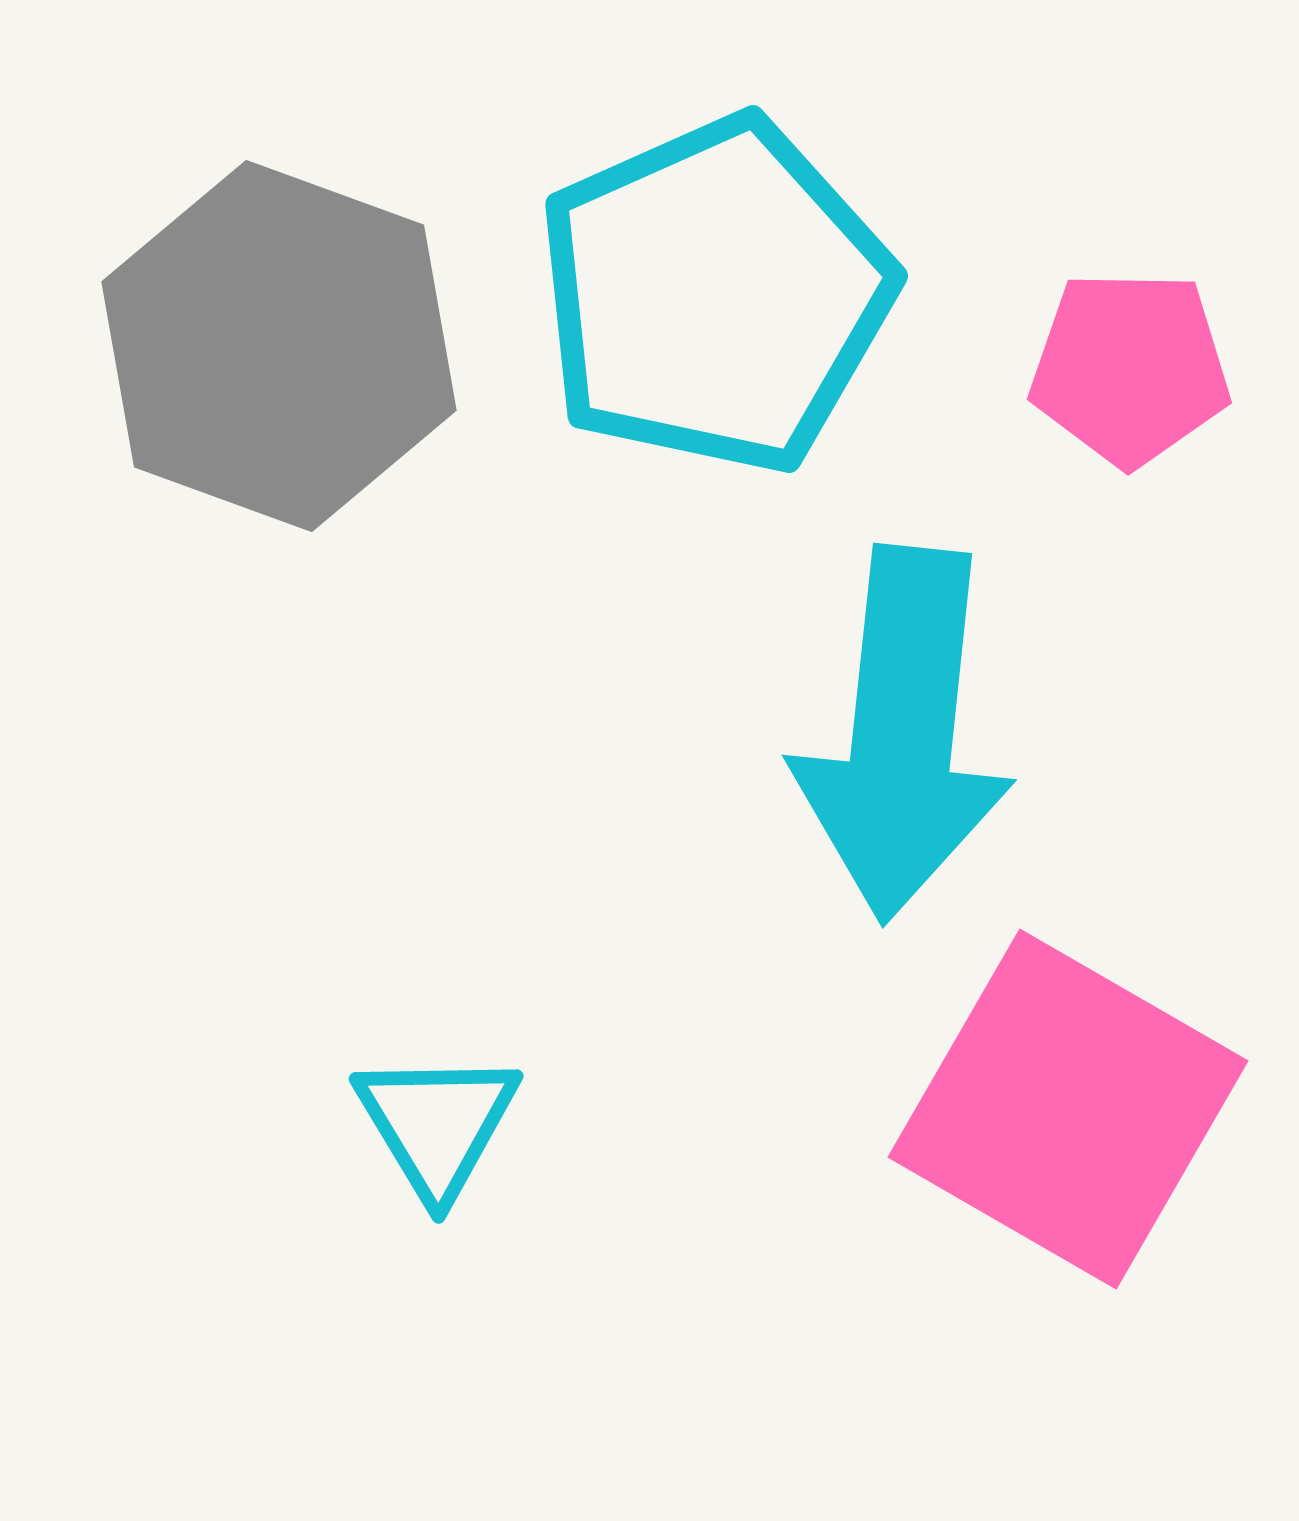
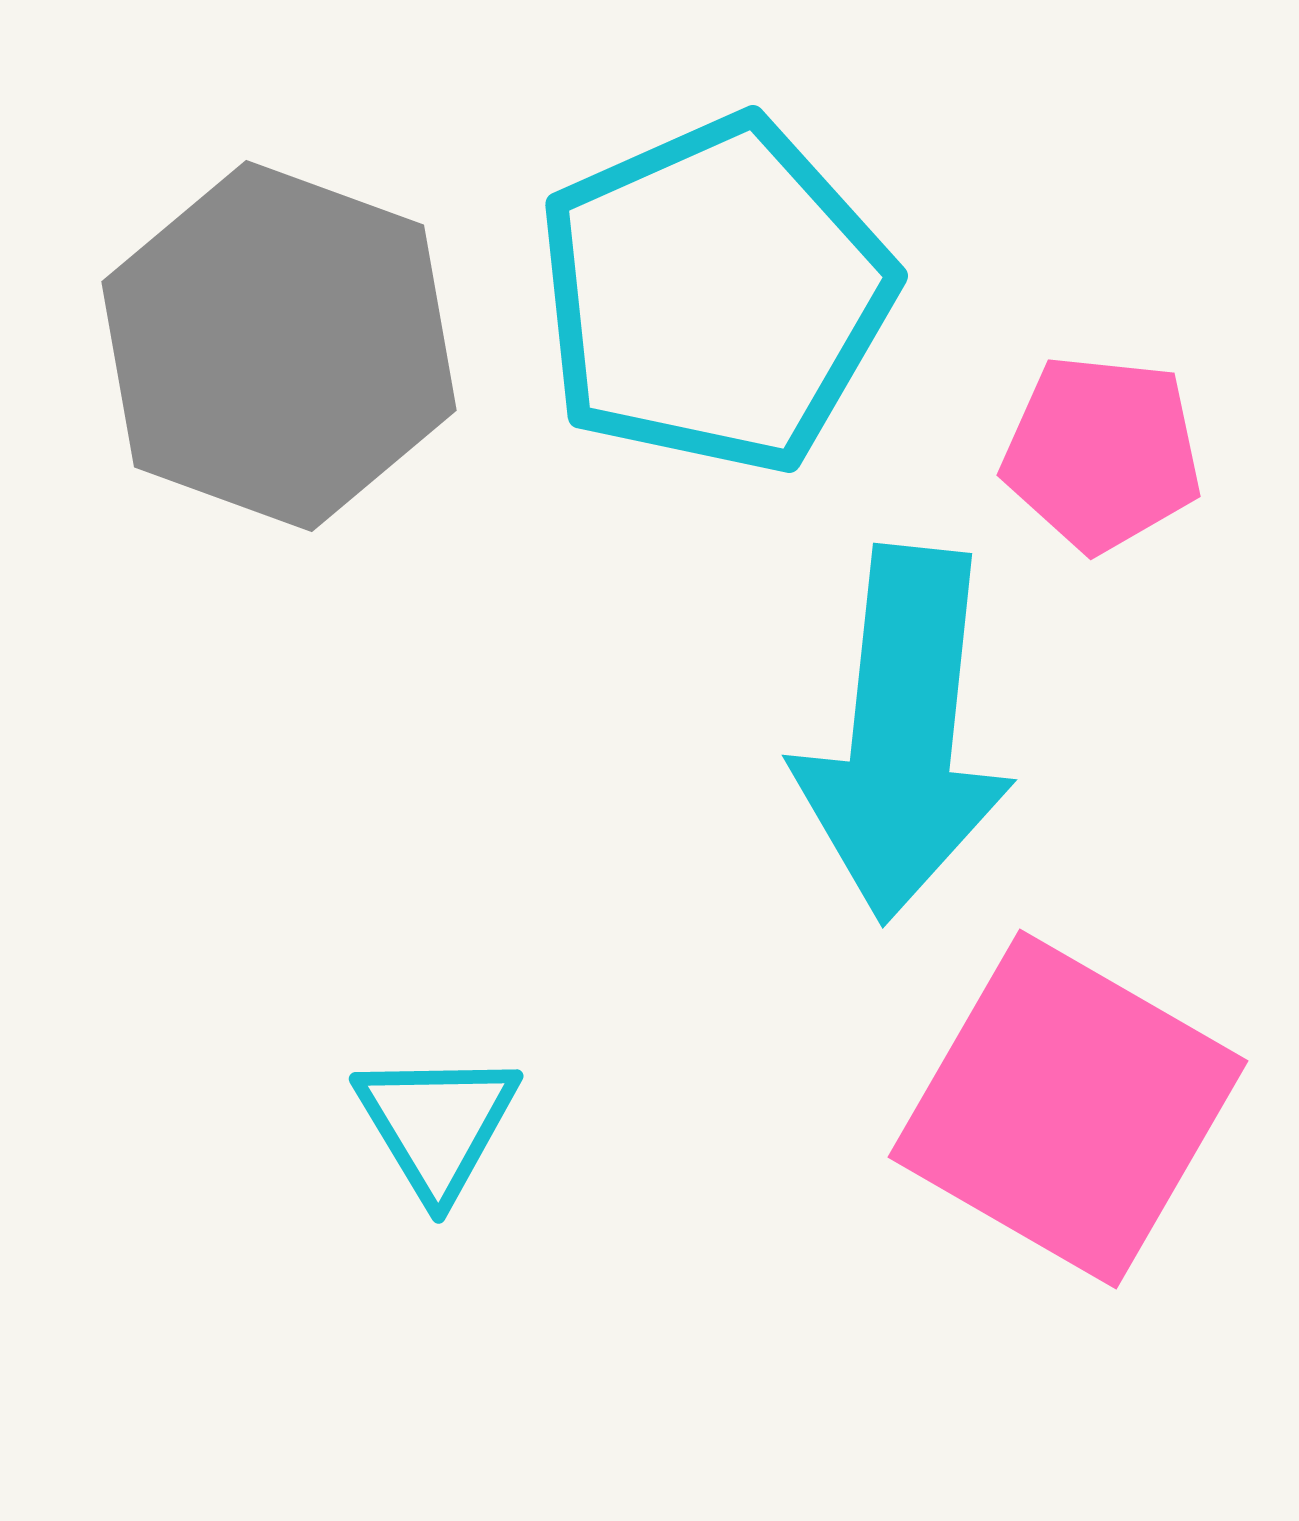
pink pentagon: moved 28 px left, 85 px down; rotated 5 degrees clockwise
